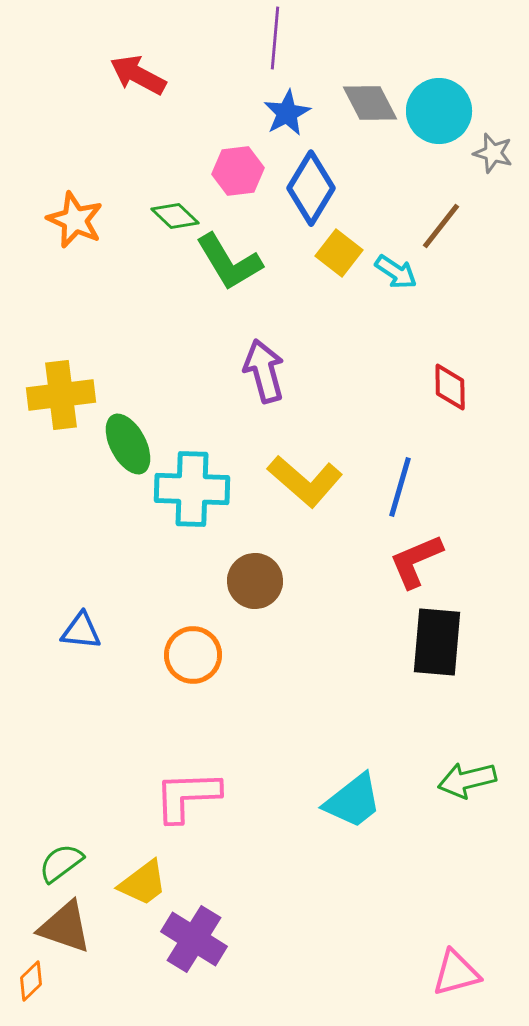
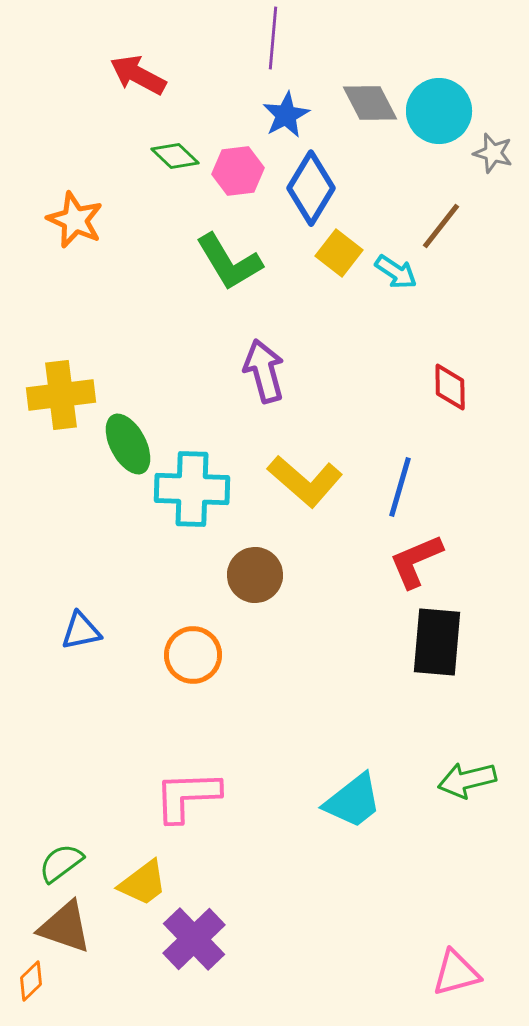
purple line: moved 2 px left
blue star: moved 1 px left, 2 px down
green diamond: moved 60 px up
brown circle: moved 6 px up
blue triangle: rotated 18 degrees counterclockwise
purple cross: rotated 14 degrees clockwise
